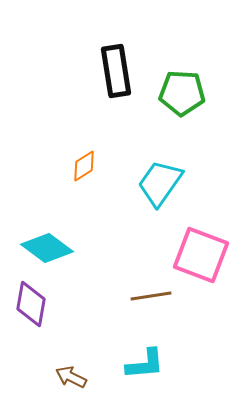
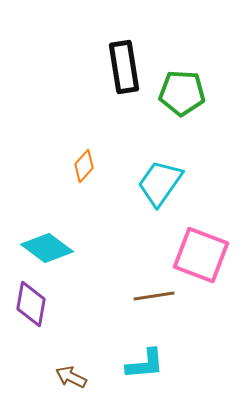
black rectangle: moved 8 px right, 4 px up
orange diamond: rotated 16 degrees counterclockwise
brown line: moved 3 px right
